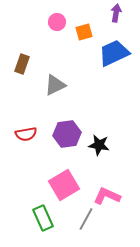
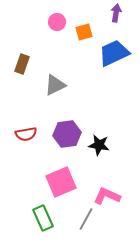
pink square: moved 3 px left, 3 px up; rotated 8 degrees clockwise
